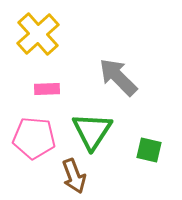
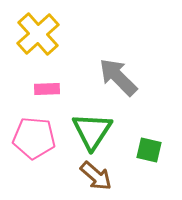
brown arrow: moved 22 px right; rotated 28 degrees counterclockwise
